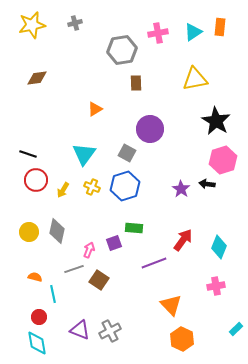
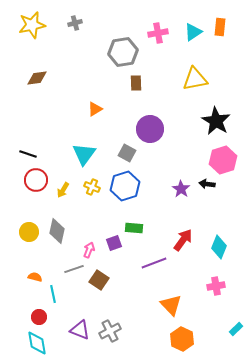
gray hexagon at (122, 50): moved 1 px right, 2 px down
